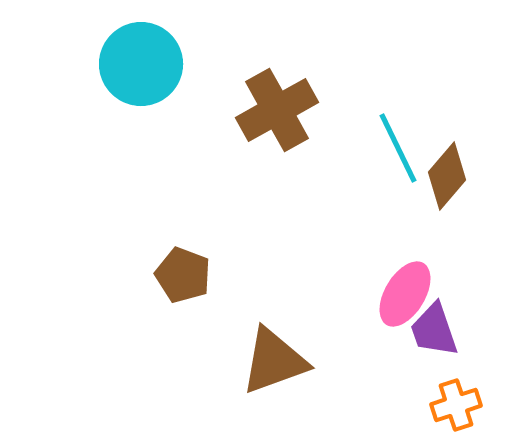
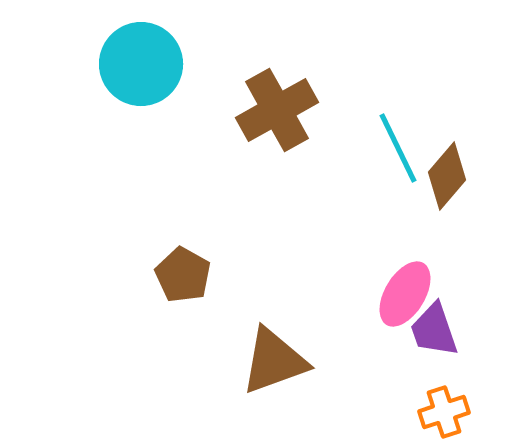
brown pentagon: rotated 8 degrees clockwise
orange cross: moved 12 px left, 7 px down
